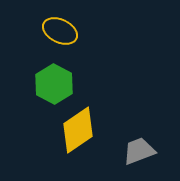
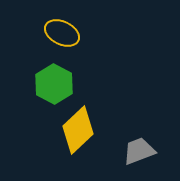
yellow ellipse: moved 2 px right, 2 px down
yellow diamond: rotated 9 degrees counterclockwise
